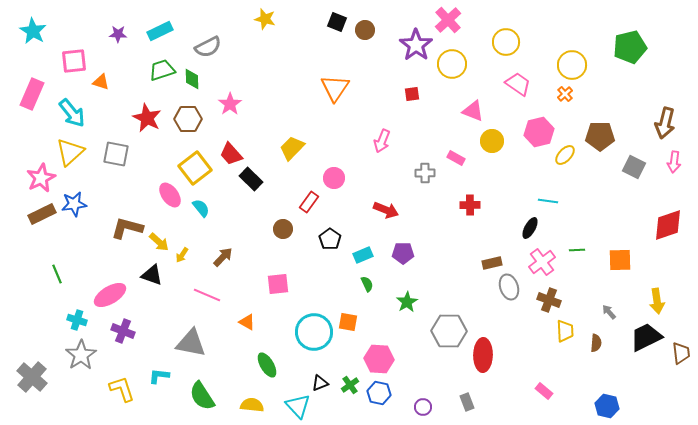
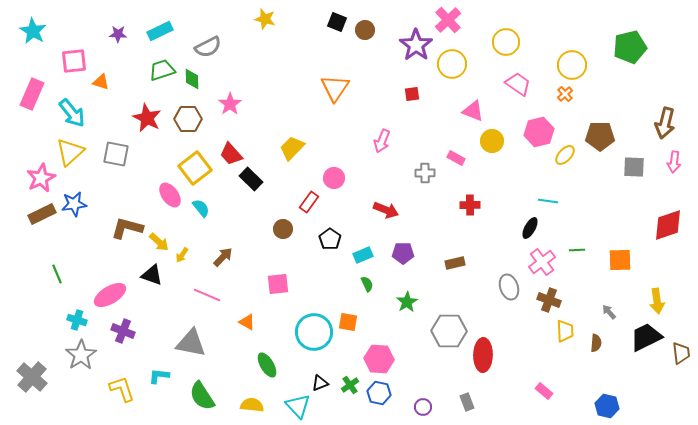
gray square at (634, 167): rotated 25 degrees counterclockwise
brown rectangle at (492, 263): moved 37 px left
